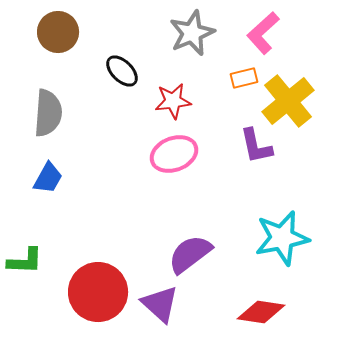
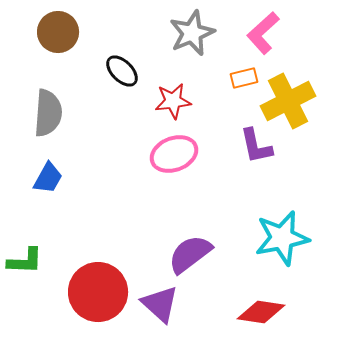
yellow cross: rotated 12 degrees clockwise
